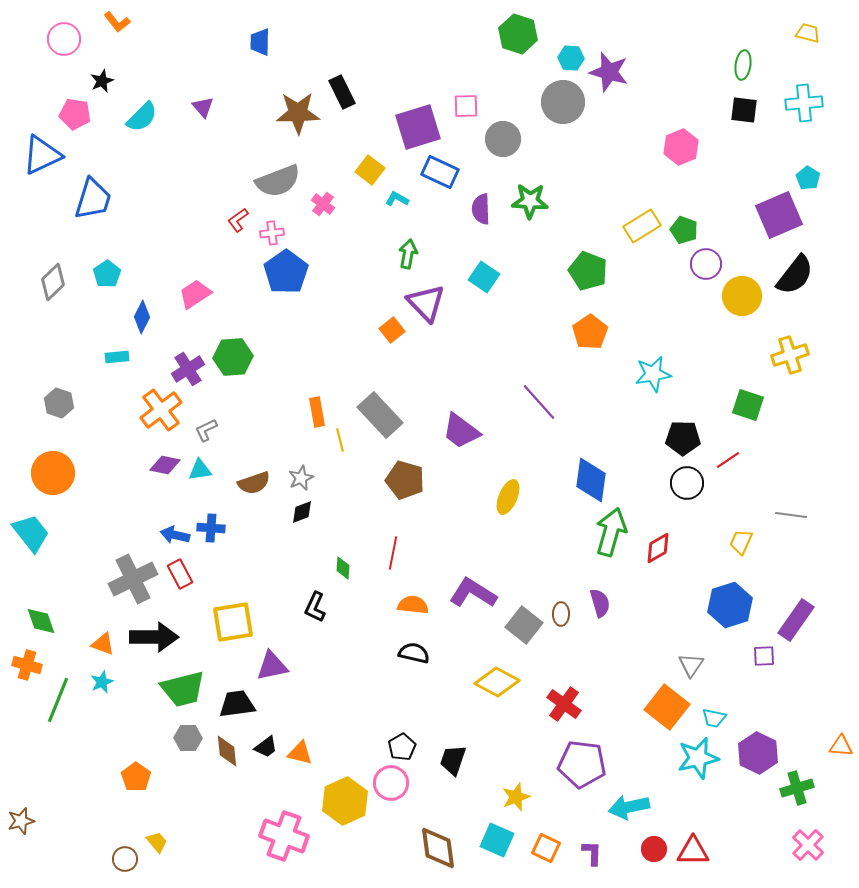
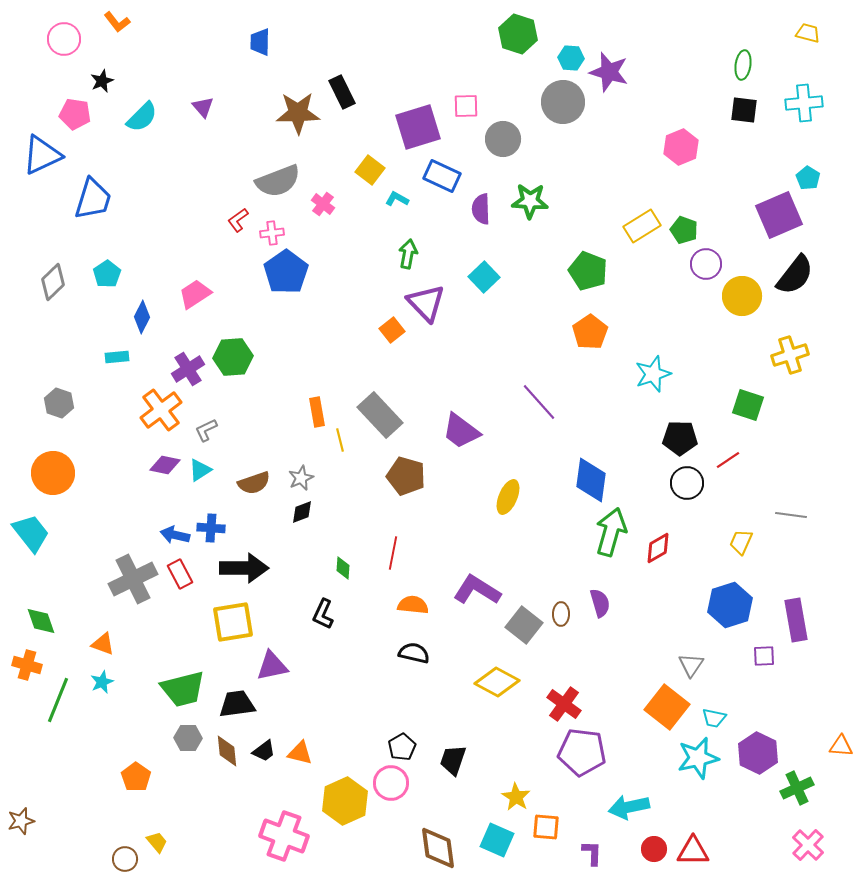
blue rectangle at (440, 172): moved 2 px right, 4 px down
cyan square at (484, 277): rotated 12 degrees clockwise
cyan star at (653, 374): rotated 9 degrees counterclockwise
black pentagon at (683, 438): moved 3 px left
cyan triangle at (200, 470): rotated 25 degrees counterclockwise
brown pentagon at (405, 480): moved 1 px right, 4 px up
purple L-shape at (473, 593): moved 4 px right, 3 px up
black L-shape at (315, 607): moved 8 px right, 7 px down
purple rectangle at (796, 620): rotated 45 degrees counterclockwise
black arrow at (154, 637): moved 90 px right, 69 px up
black trapezoid at (266, 747): moved 2 px left, 4 px down
purple pentagon at (582, 764): moved 12 px up
green cross at (797, 788): rotated 8 degrees counterclockwise
yellow star at (516, 797): rotated 20 degrees counterclockwise
orange square at (546, 848): moved 21 px up; rotated 20 degrees counterclockwise
